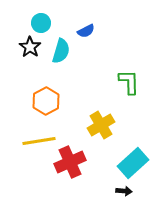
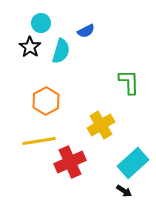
black arrow: rotated 28 degrees clockwise
